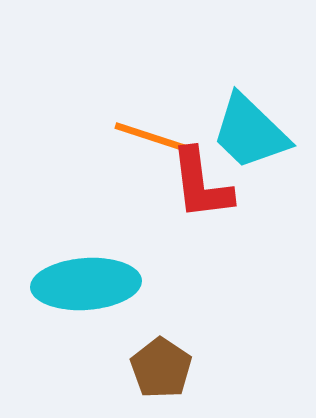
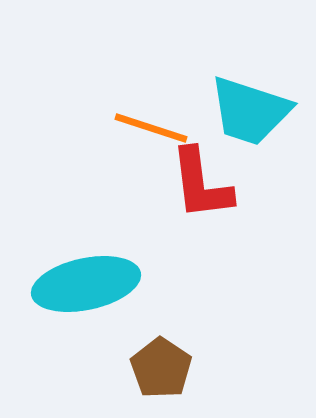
cyan trapezoid: moved 21 px up; rotated 26 degrees counterclockwise
orange line: moved 9 px up
cyan ellipse: rotated 8 degrees counterclockwise
